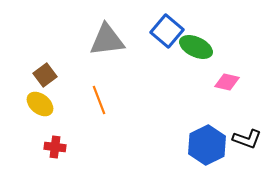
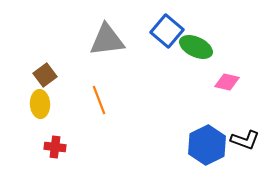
yellow ellipse: rotated 48 degrees clockwise
black L-shape: moved 2 px left, 1 px down
